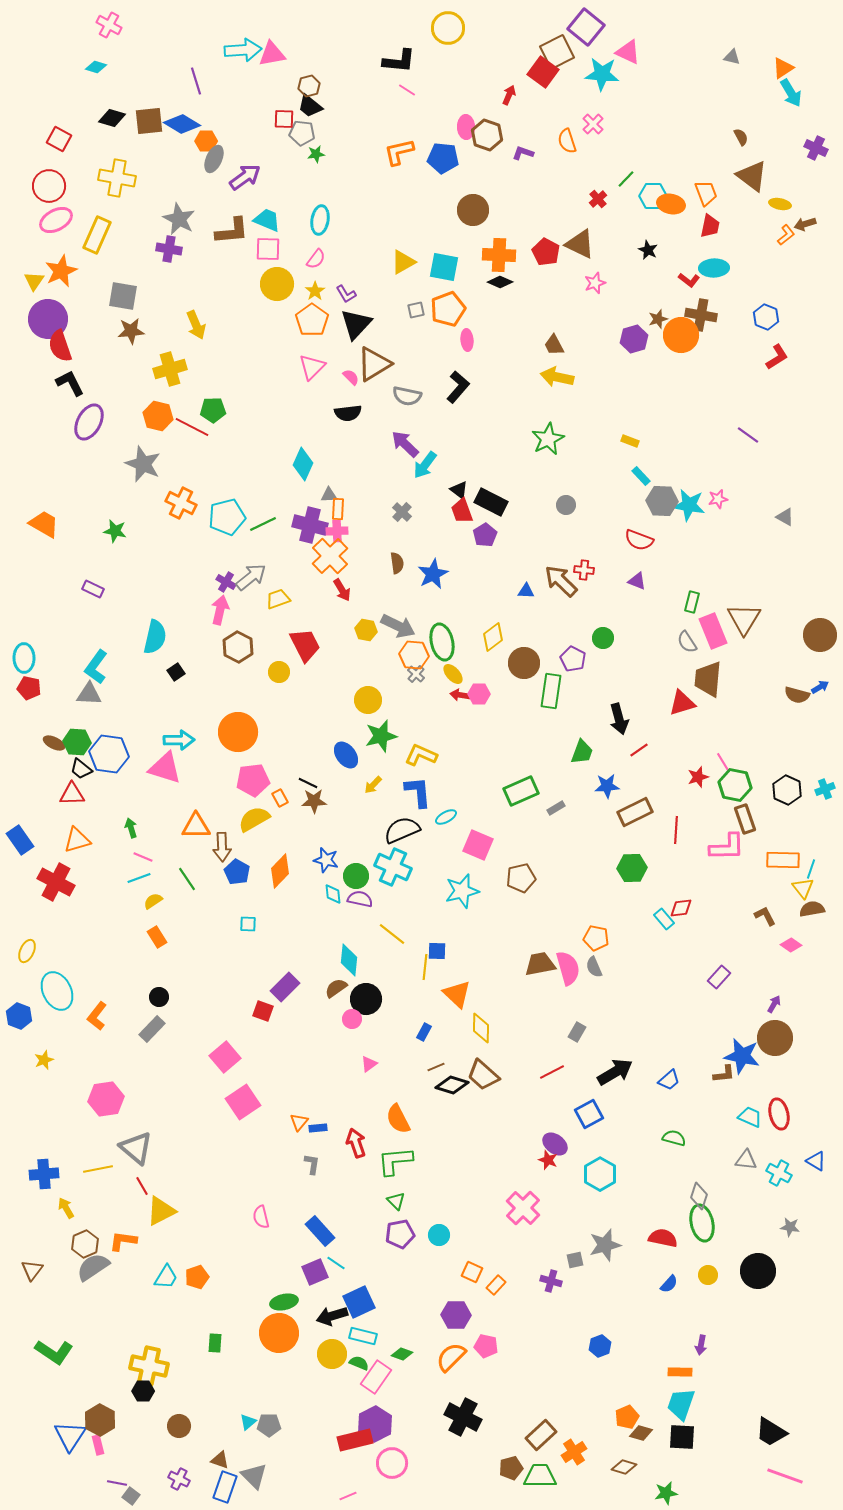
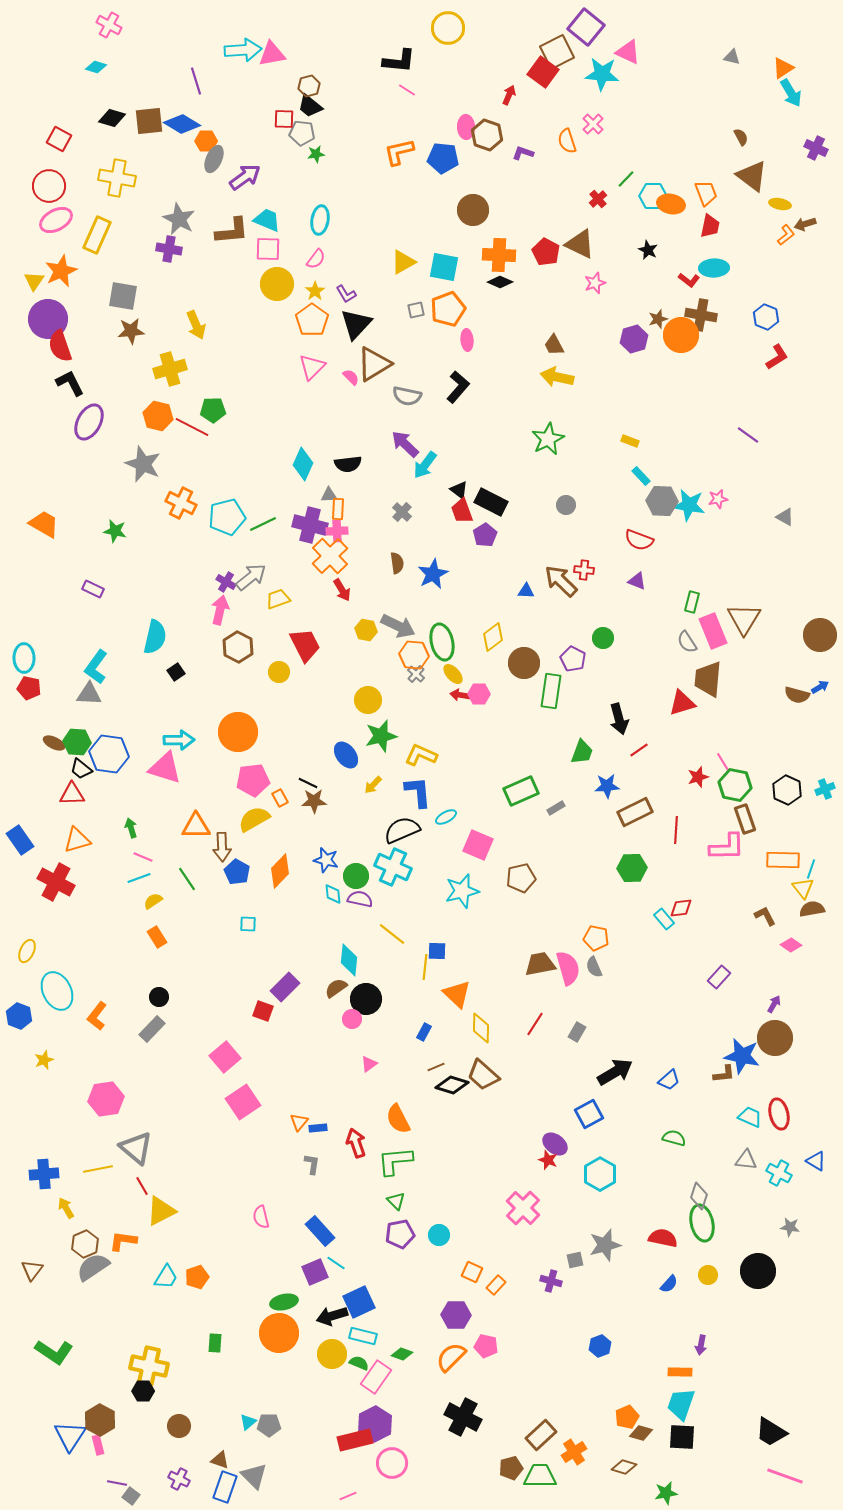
black semicircle at (348, 413): moved 51 px down
red line at (552, 1072): moved 17 px left, 48 px up; rotated 30 degrees counterclockwise
